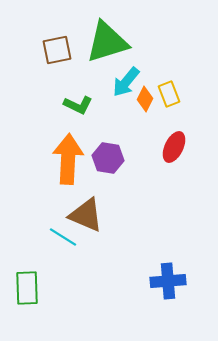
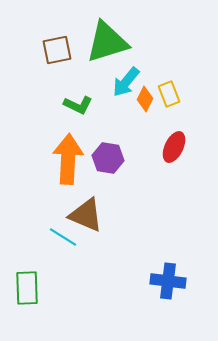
blue cross: rotated 12 degrees clockwise
